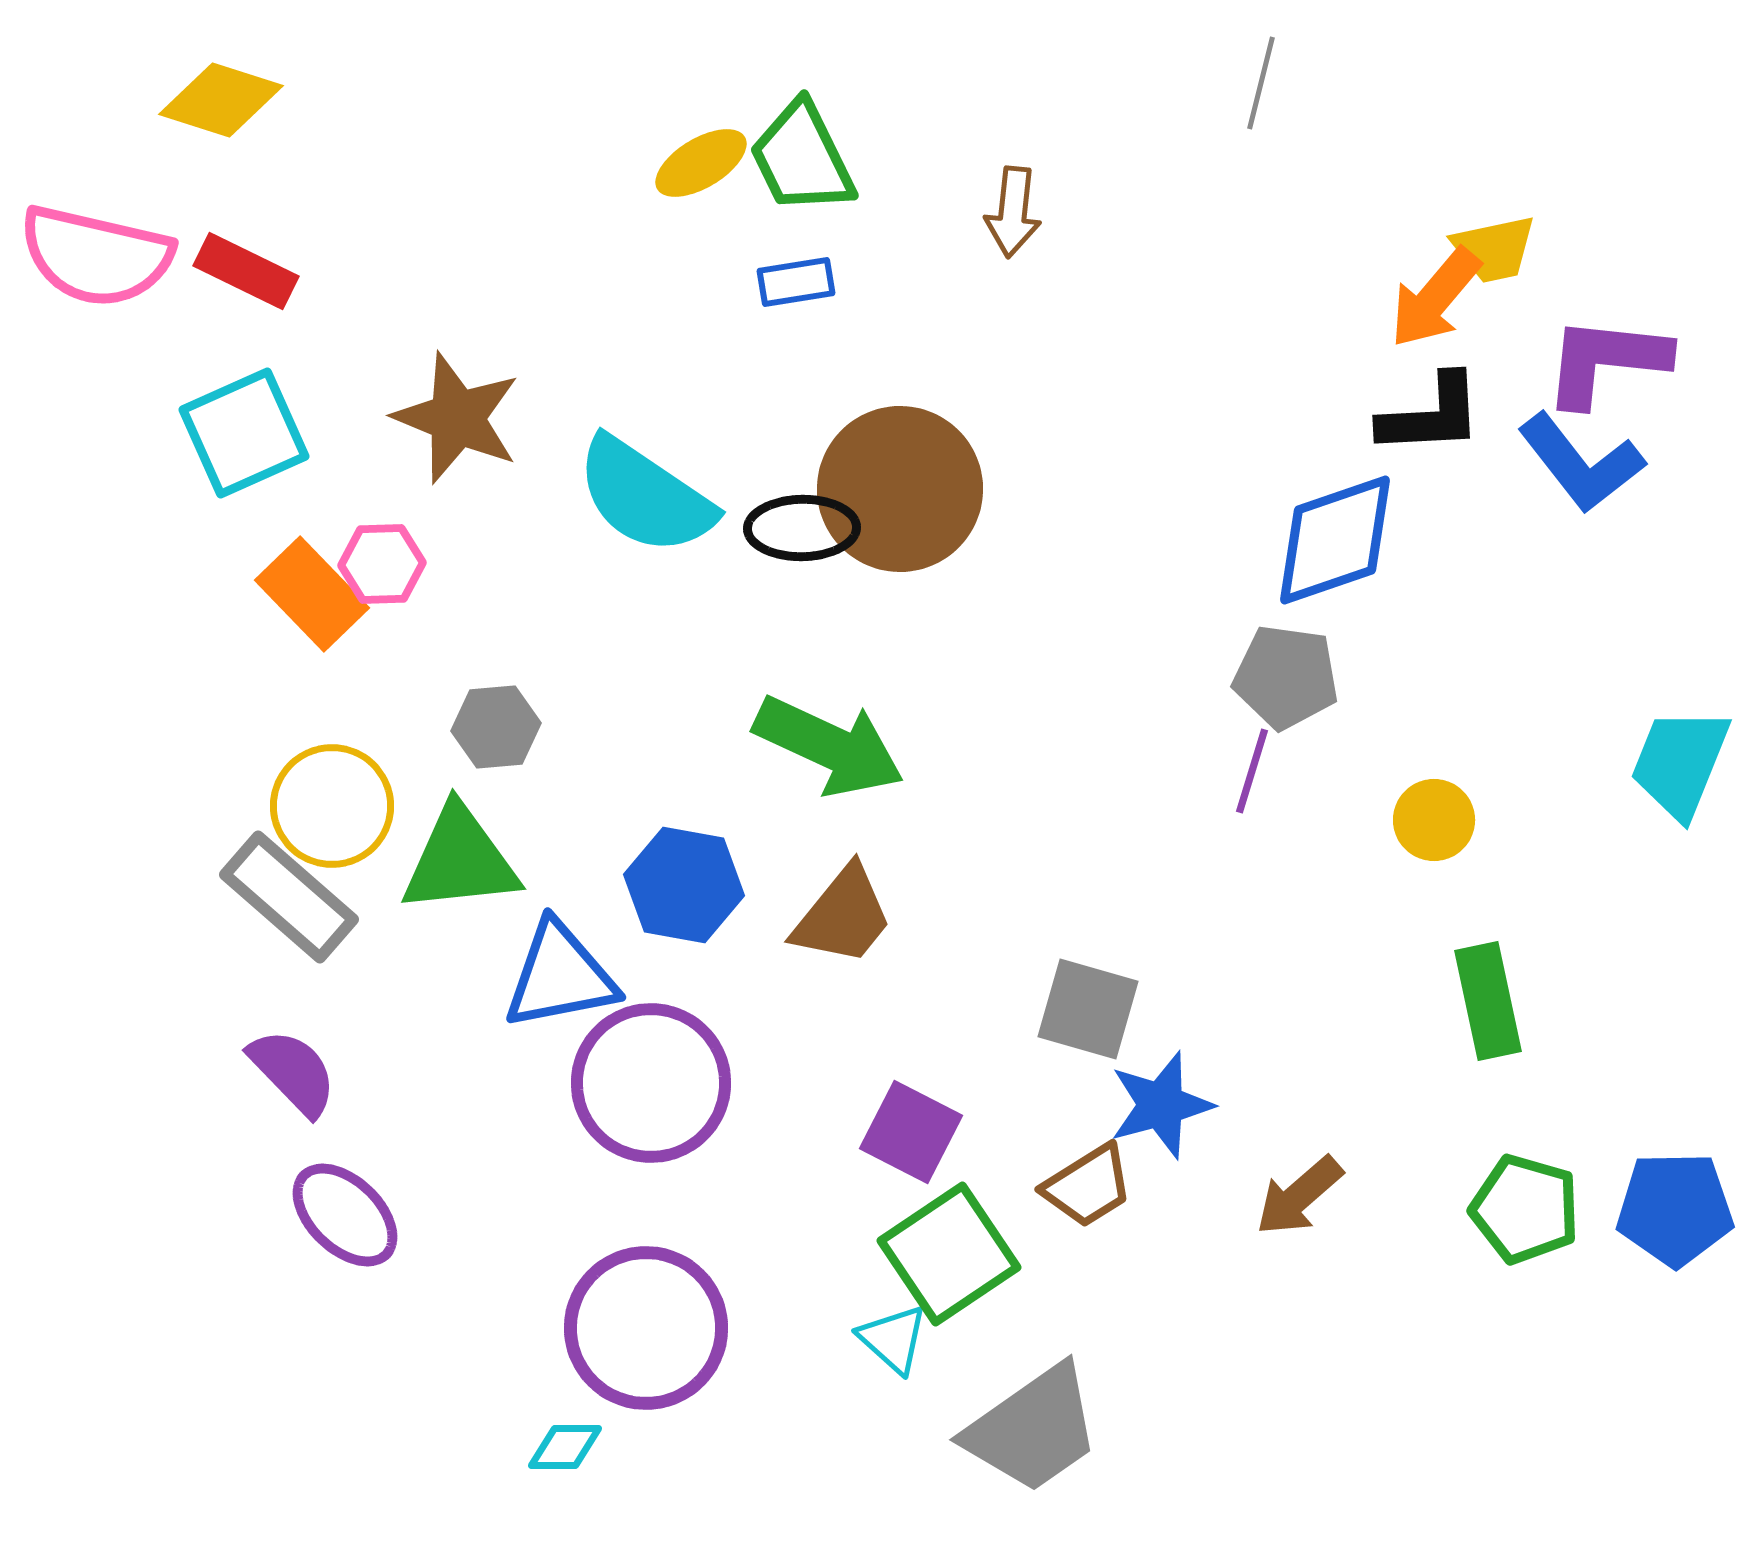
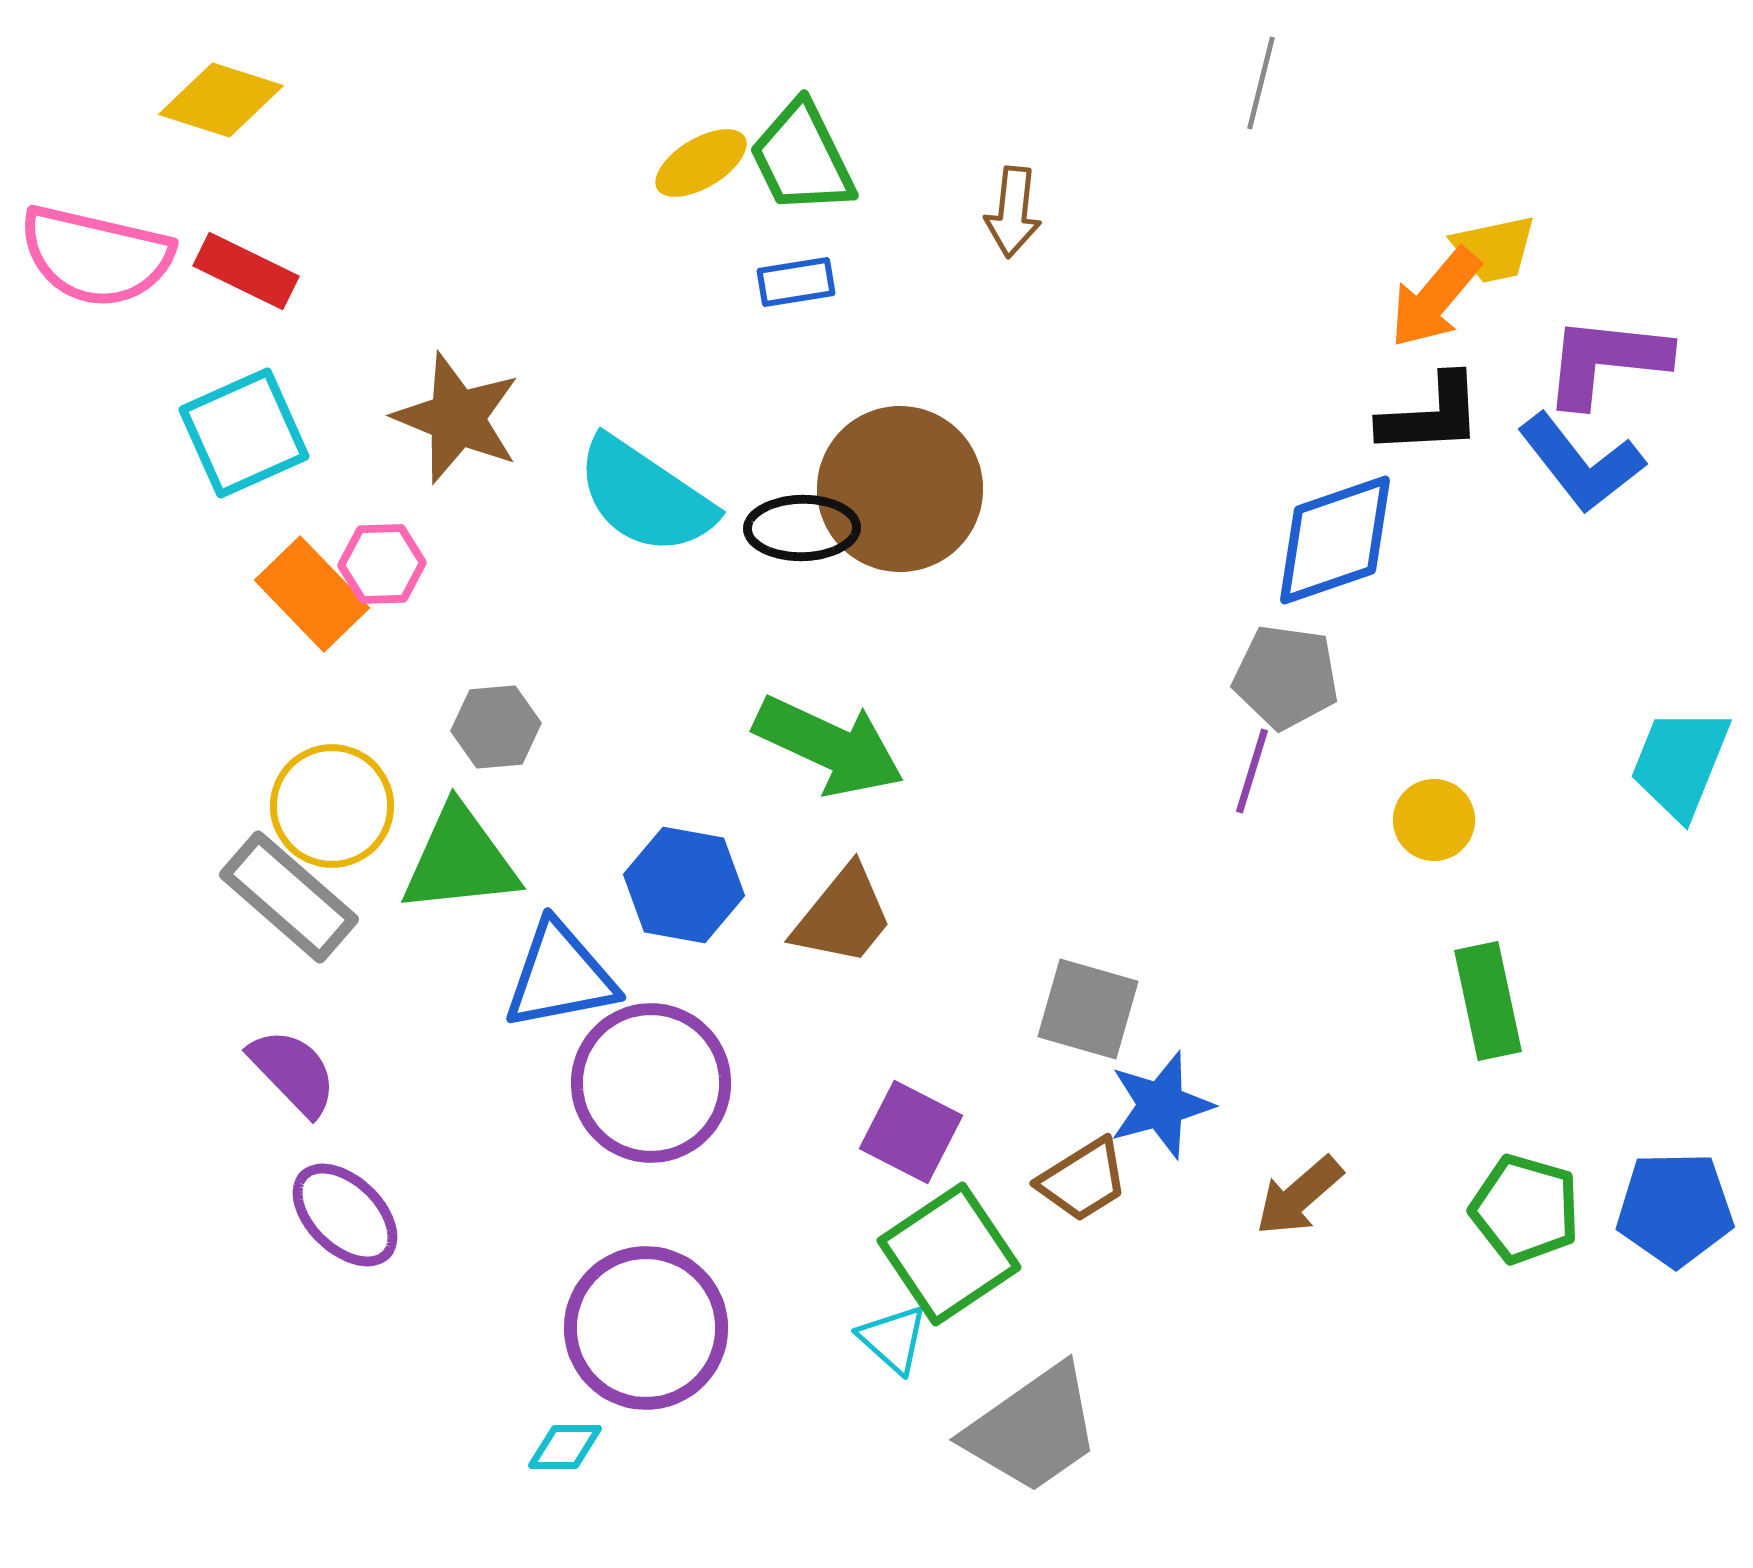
brown trapezoid at (1088, 1186): moved 5 px left, 6 px up
